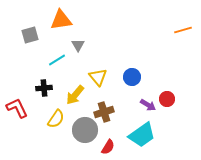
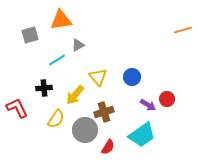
gray triangle: rotated 32 degrees clockwise
